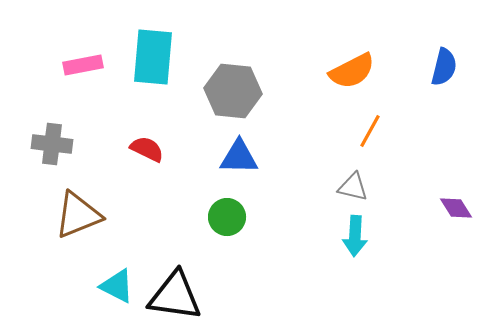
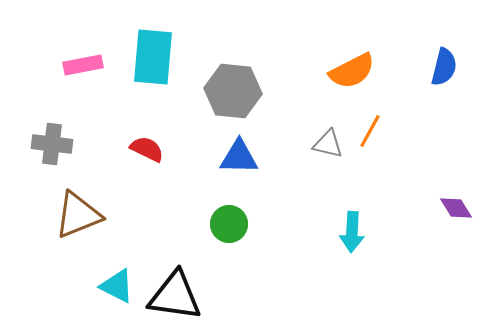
gray triangle: moved 25 px left, 43 px up
green circle: moved 2 px right, 7 px down
cyan arrow: moved 3 px left, 4 px up
